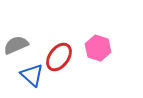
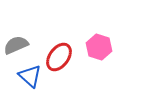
pink hexagon: moved 1 px right, 1 px up
blue triangle: moved 2 px left, 1 px down
